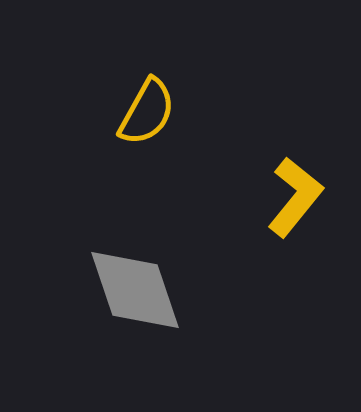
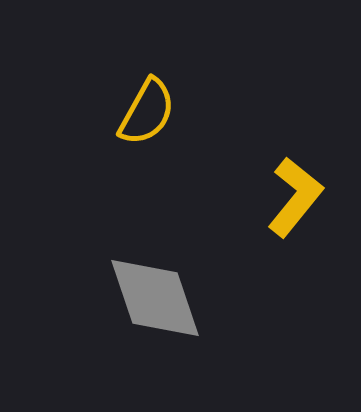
gray diamond: moved 20 px right, 8 px down
